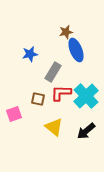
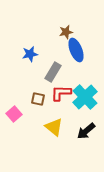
cyan cross: moved 1 px left, 1 px down
pink square: rotated 21 degrees counterclockwise
